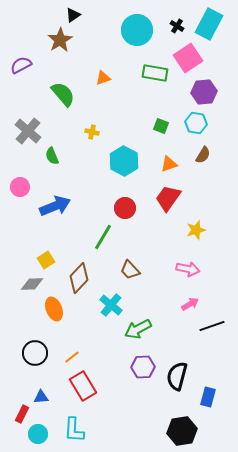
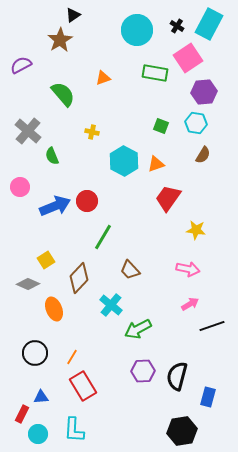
orange triangle at (169, 164): moved 13 px left
red circle at (125, 208): moved 38 px left, 7 px up
yellow star at (196, 230): rotated 24 degrees clockwise
gray diamond at (32, 284): moved 4 px left; rotated 25 degrees clockwise
orange line at (72, 357): rotated 21 degrees counterclockwise
purple hexagon at (143, 367): moved 4 px down
